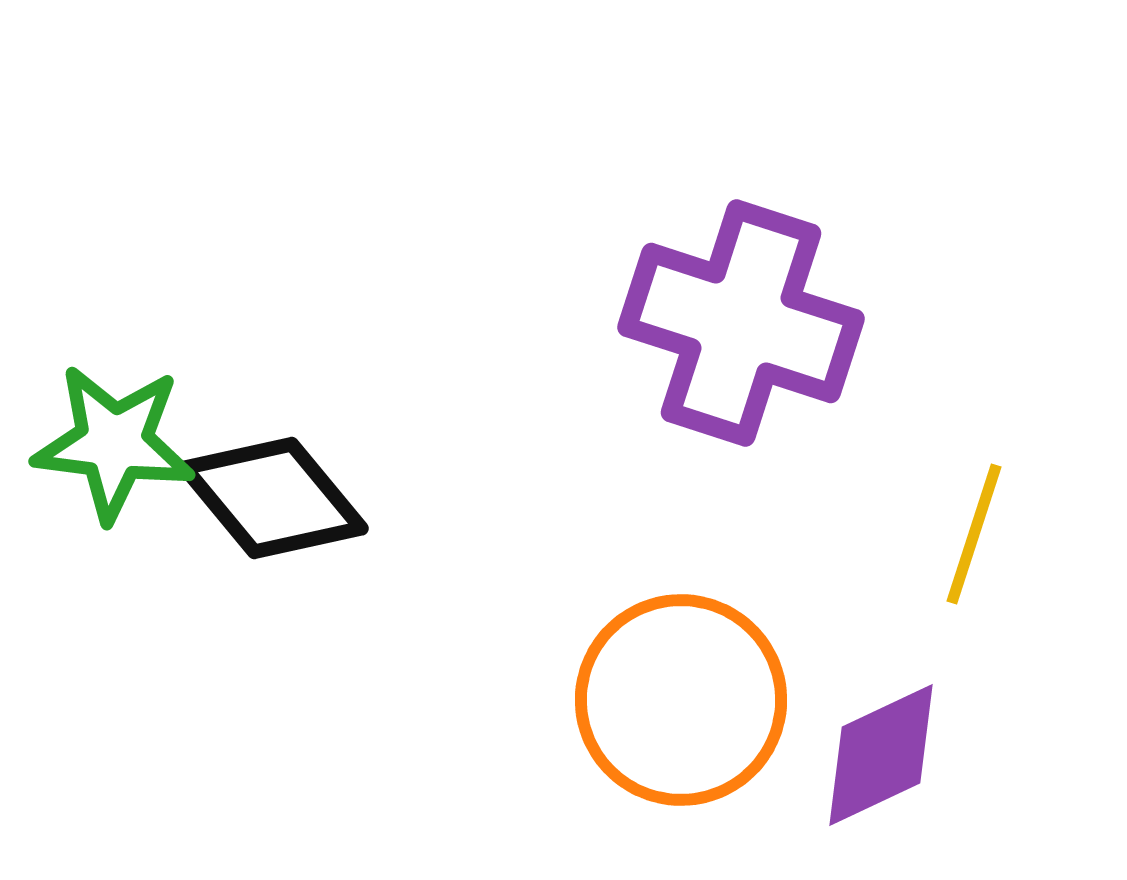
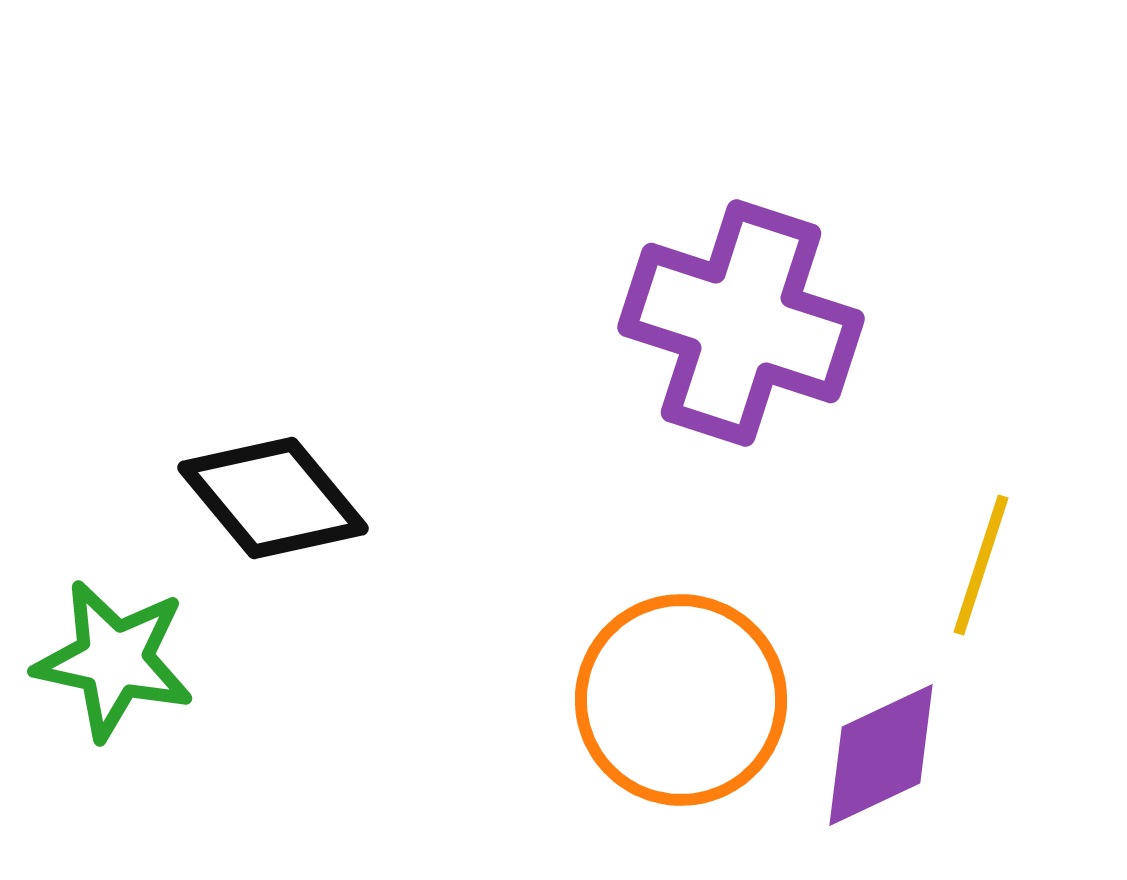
green star: moved 217 px down; rotated 5 degrees clockwise
yellow line: moved 7 px right, 31 px down
